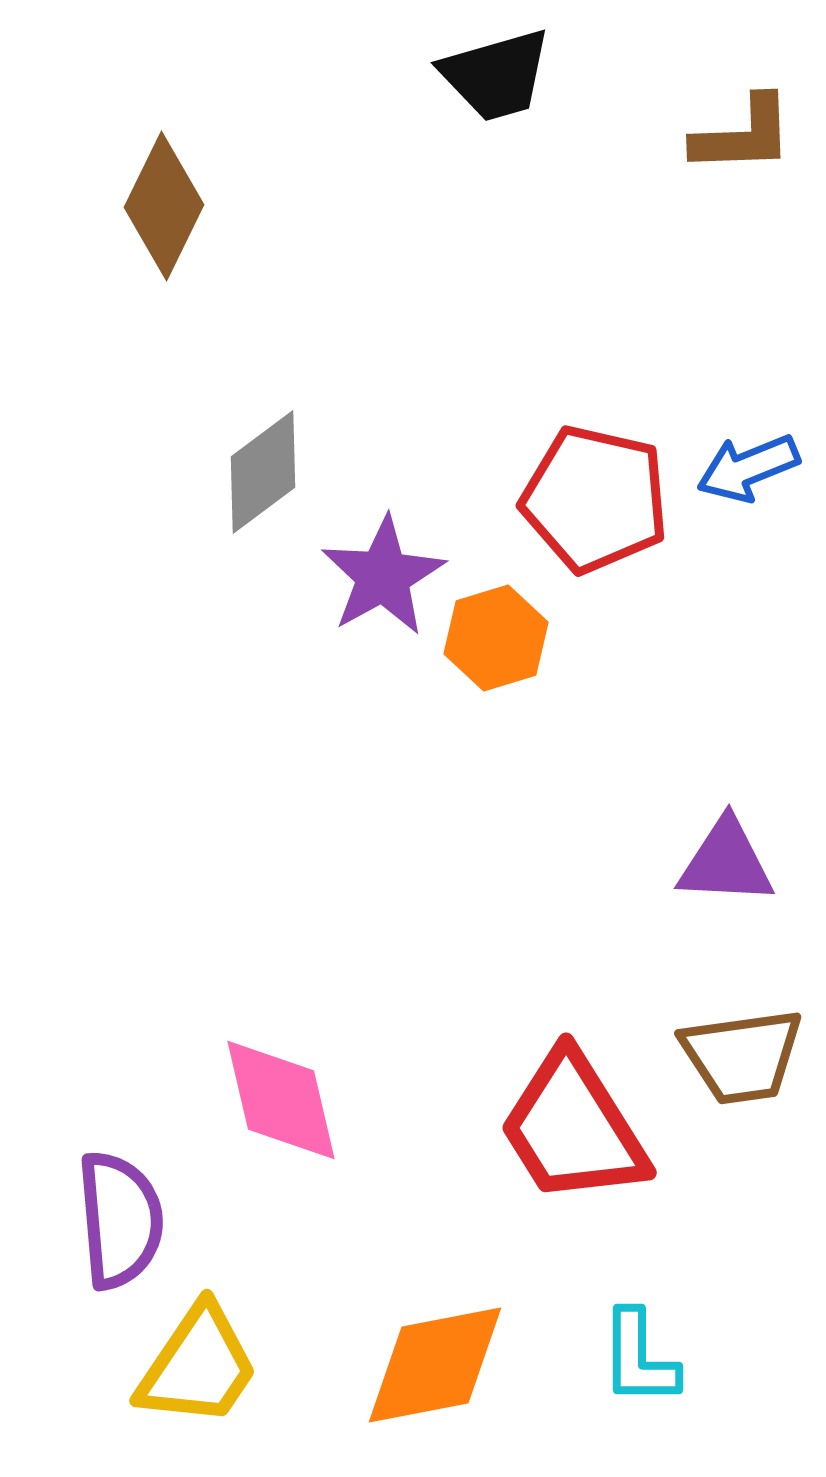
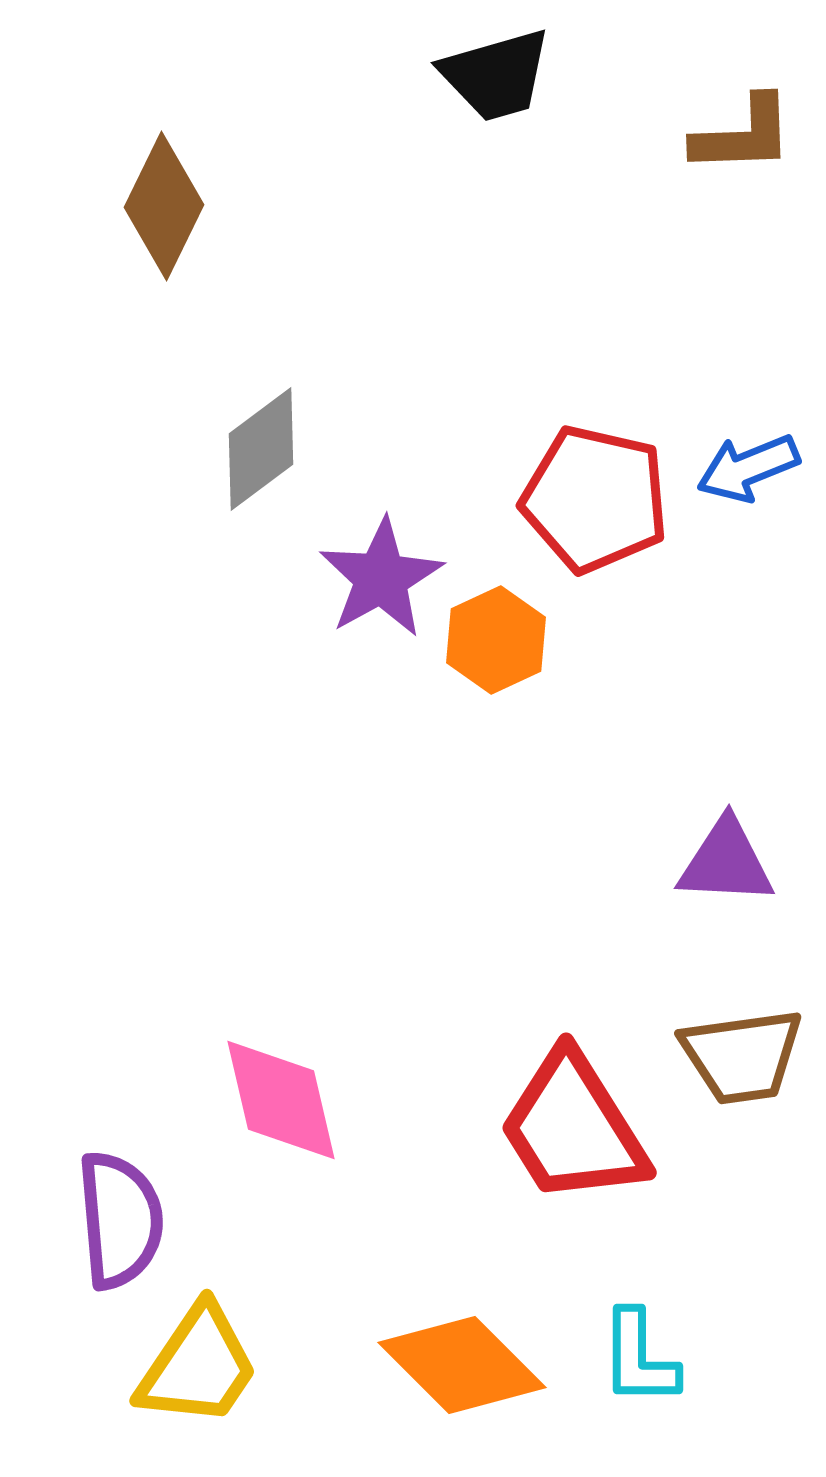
gray diamond: moved 2 px left, 23 px up
purple star: moved 2 px left, 2 px down
orange hexagon: moved 2 px down; rotated 8 degrees counterclockwise
orange diamond: moved 27 px right; rotated 56 degrees clockwise
